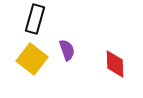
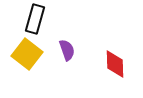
yellow square: moved 5 px left, 5 px up
